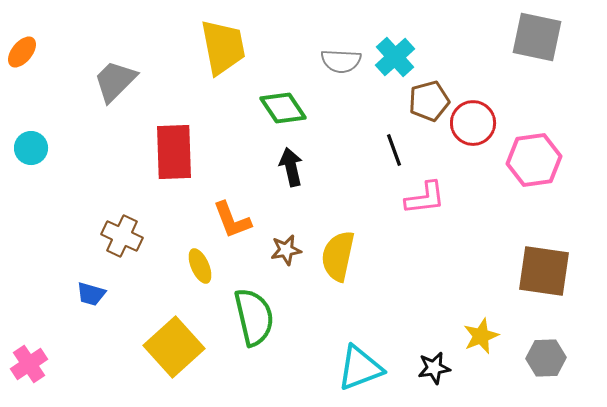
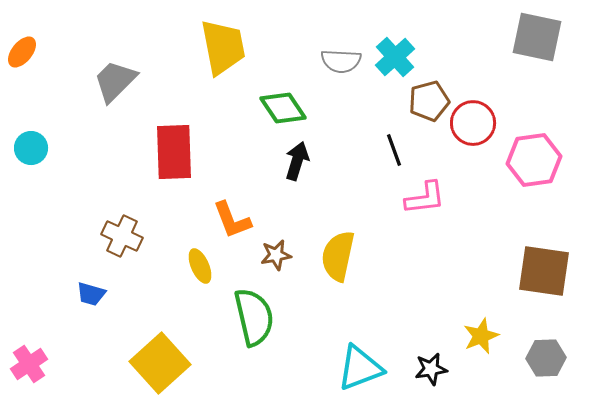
black arrow: moved 6 px right, 6 px up; rotated 30 degrees clockwise
brown star: moved 10 px left, 5 px down
yellow square: moved 14 px left, 16 px down
black star: moved 3 px left, 1 px down
